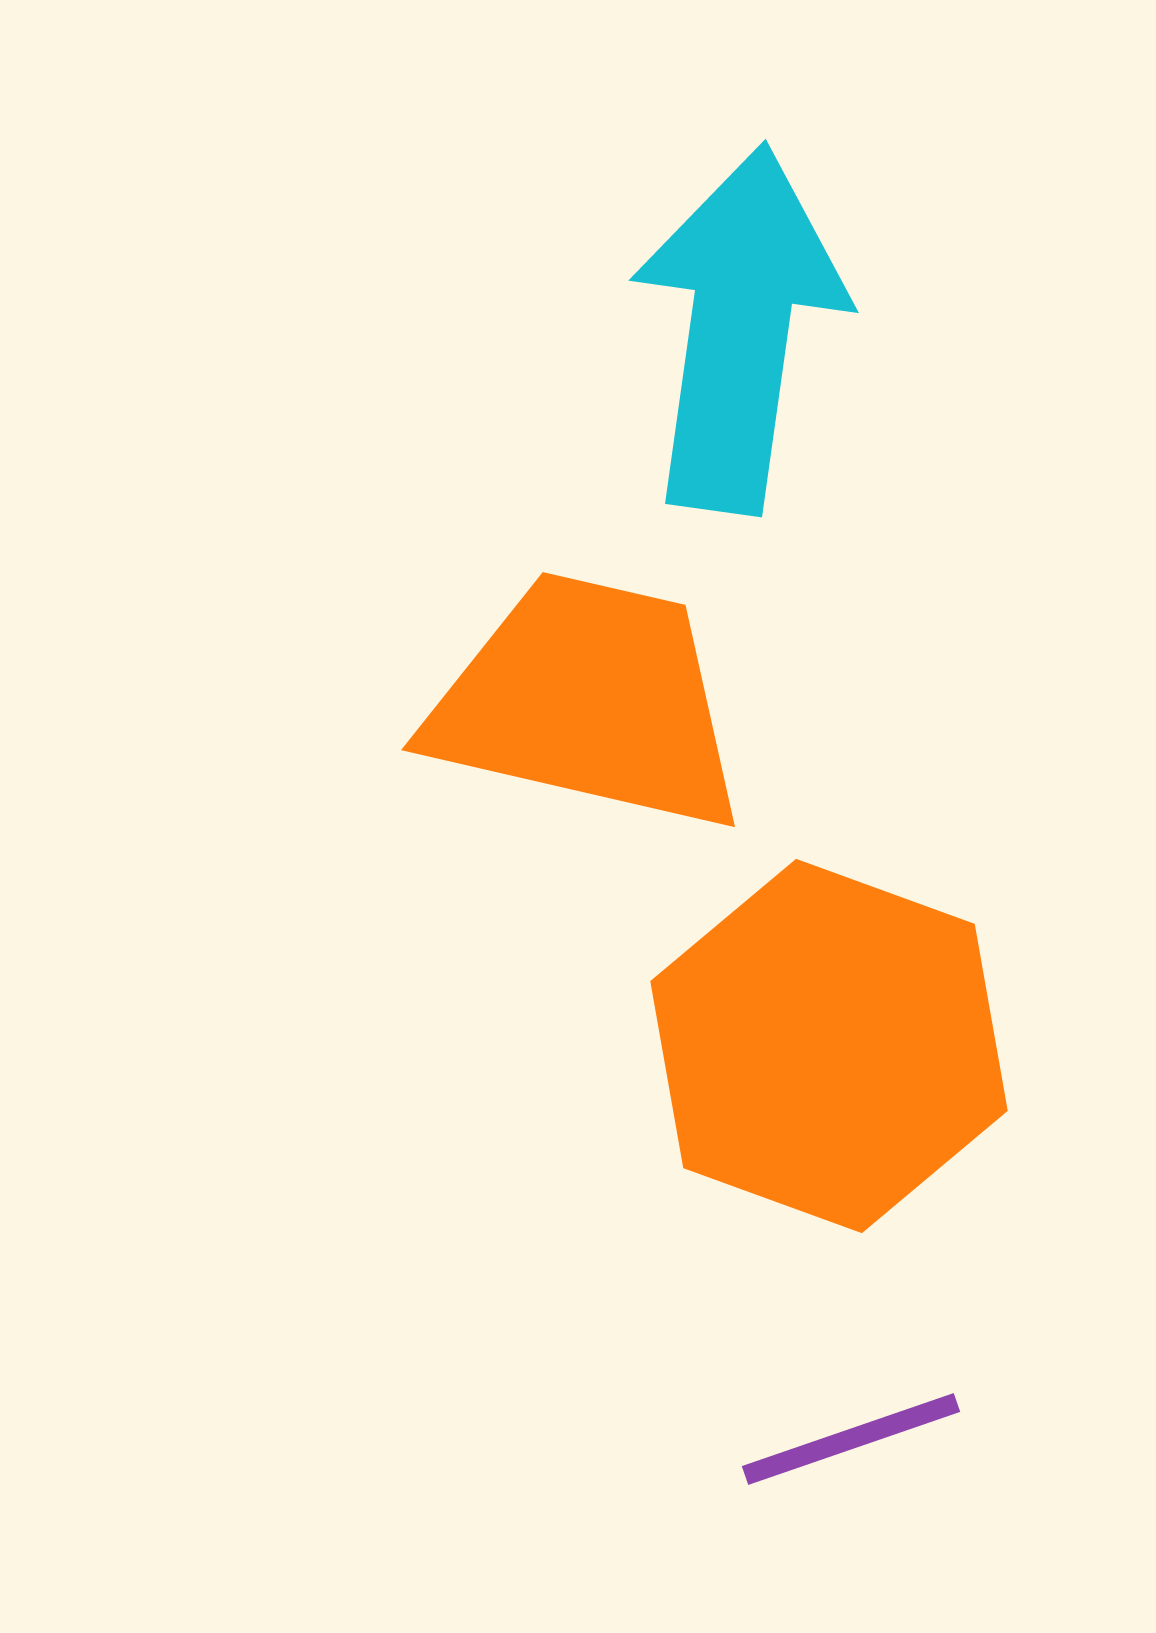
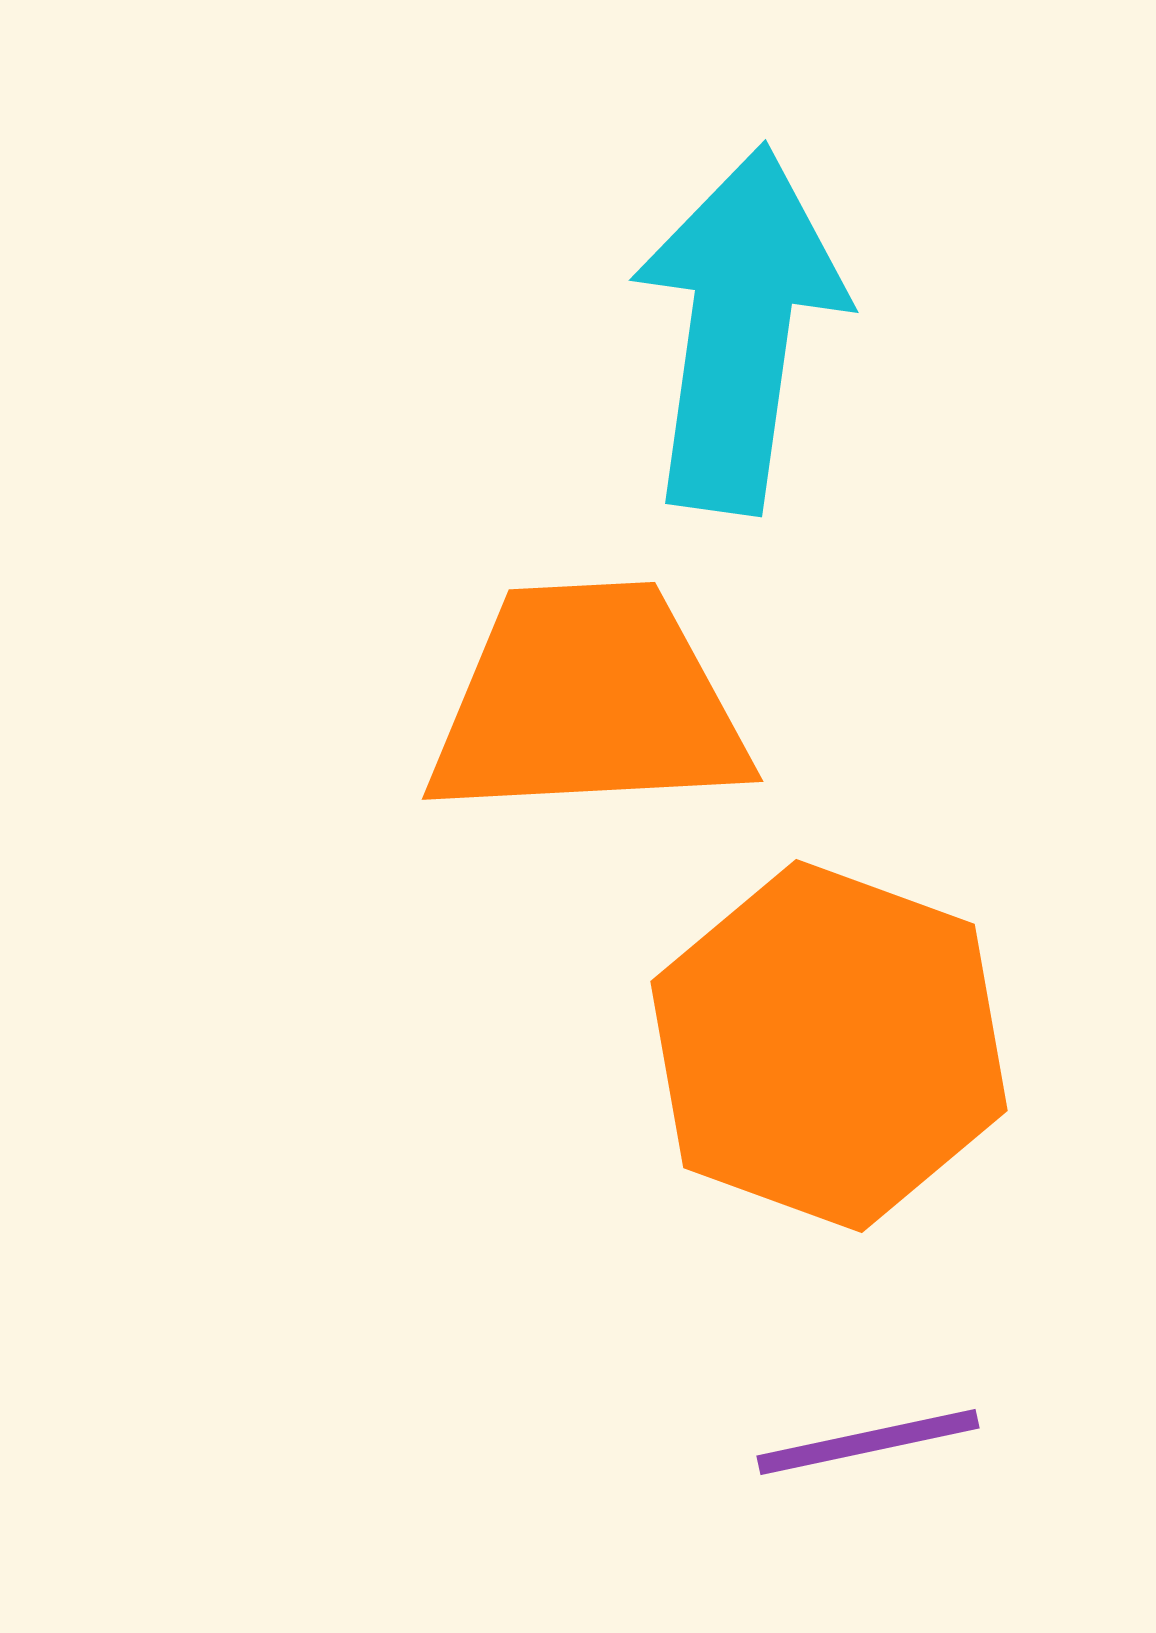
orange trapezoid: rotated 16 degrees counterclockwise
purple line: moved 17 px right, 3 px down; rotated 7 degrees clockwise
